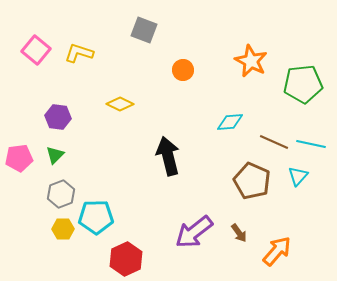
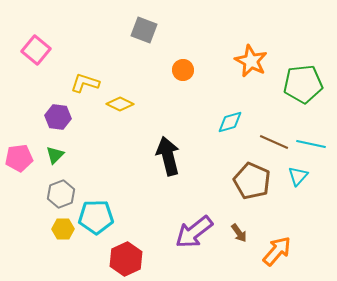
yellow L-shape: moved 6 px right, 30 px down
cyan diamond: rotated 12 degrees counterclockwise
